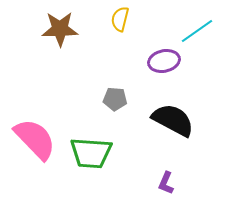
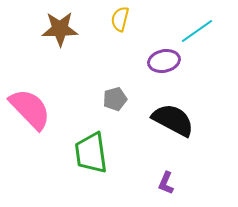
gray pentagon: rotated 20 degrees counterclockwise
pink semicircle: moved 5 px left, 30 px up
green trapezoid: rotated 78 degrees clockwise
